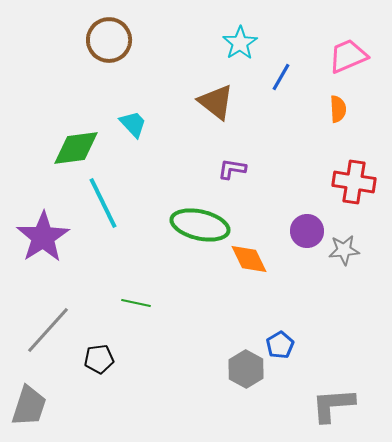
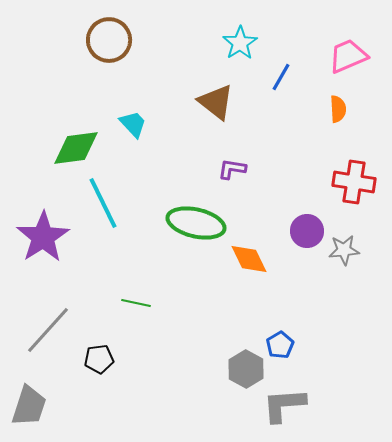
green ellipse: moved 4 px left, 2 px up
gray L-shape: moved 49 px left
